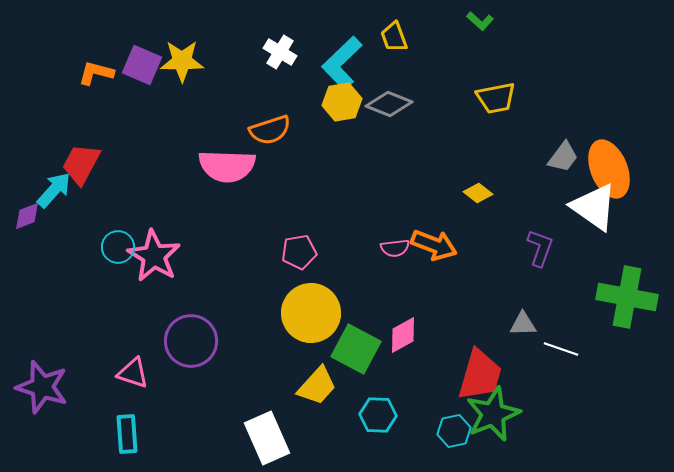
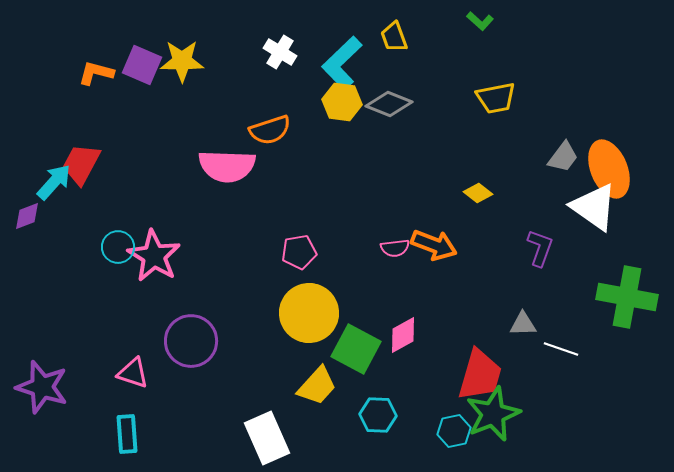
yellow hexagon at (342, 102): rotated 18 degrees clockwise
cyan arrow at (54, 190): moved 8 px up
yellow circle at (311, 313): moved 2 px left
